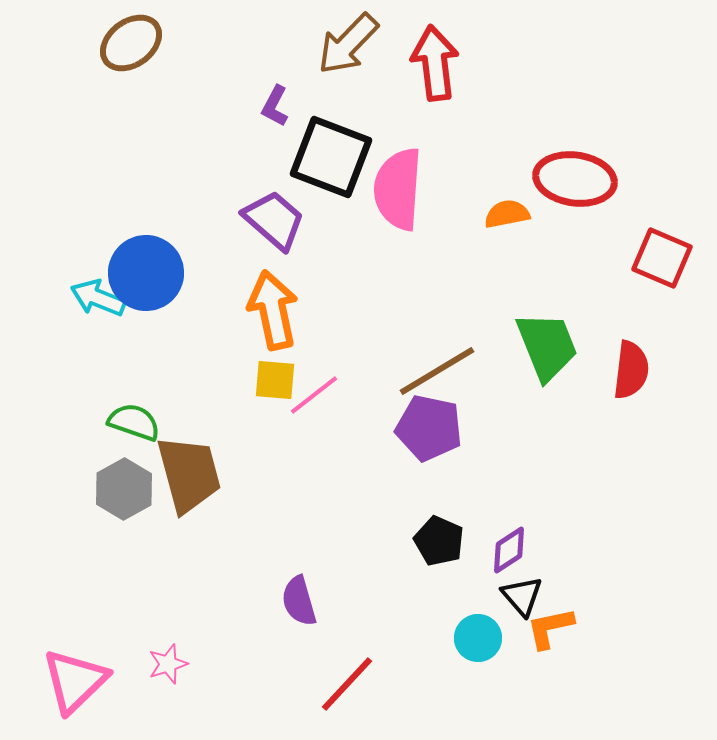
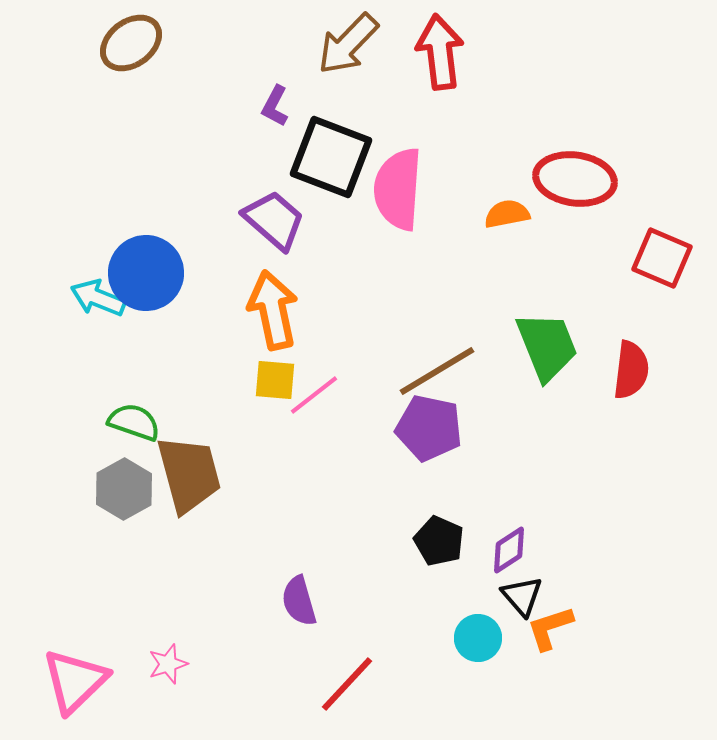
red arrow: moved 5 px right, 11 px up
orange L-shape: rotated 6 degrees counterclockwise
